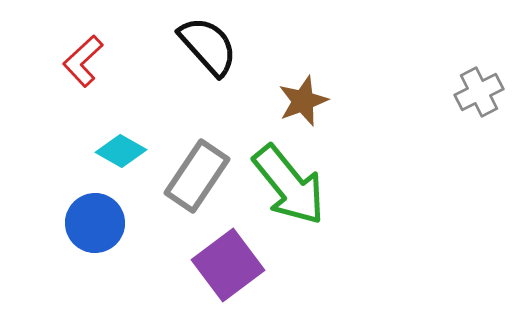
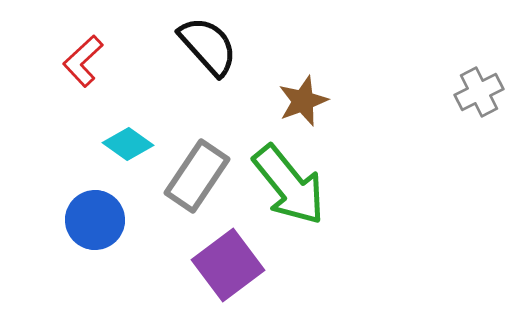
cyan diamond: moved 7 px right, 7 px up; rotated 6 degrees clockwise
blue circle: moved 3 px up
